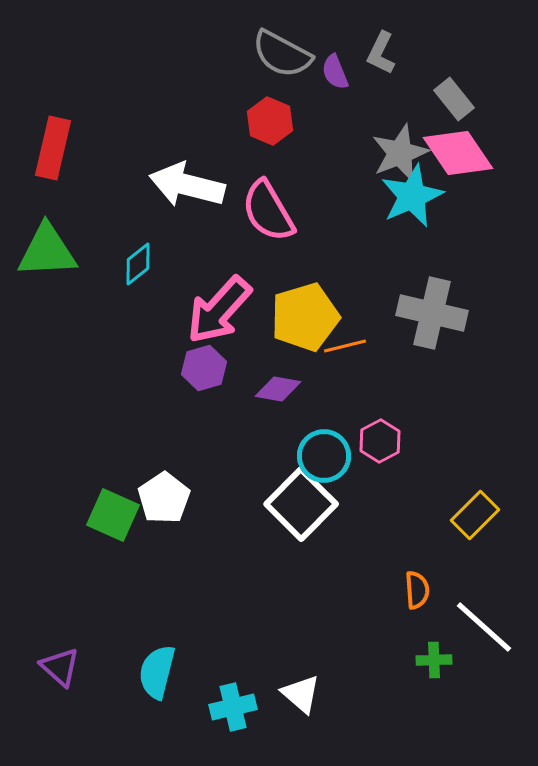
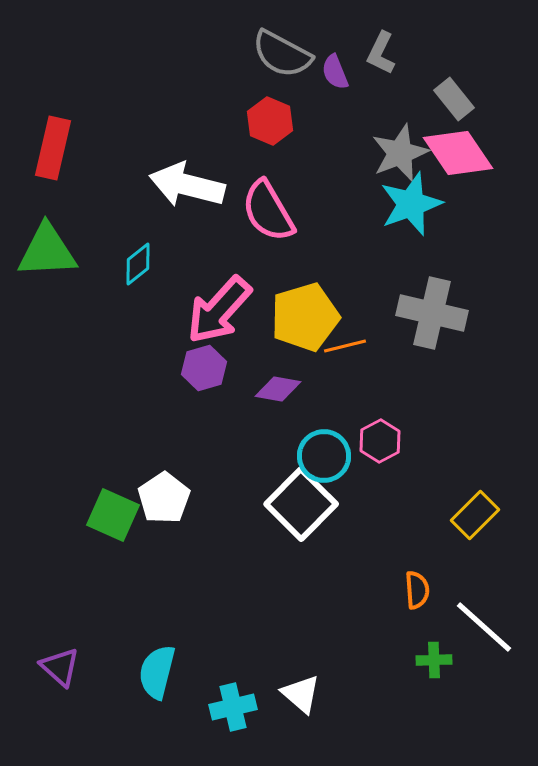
cyan star: moved 1 px left, 8 px down; rotated 4 degrees clockwise
